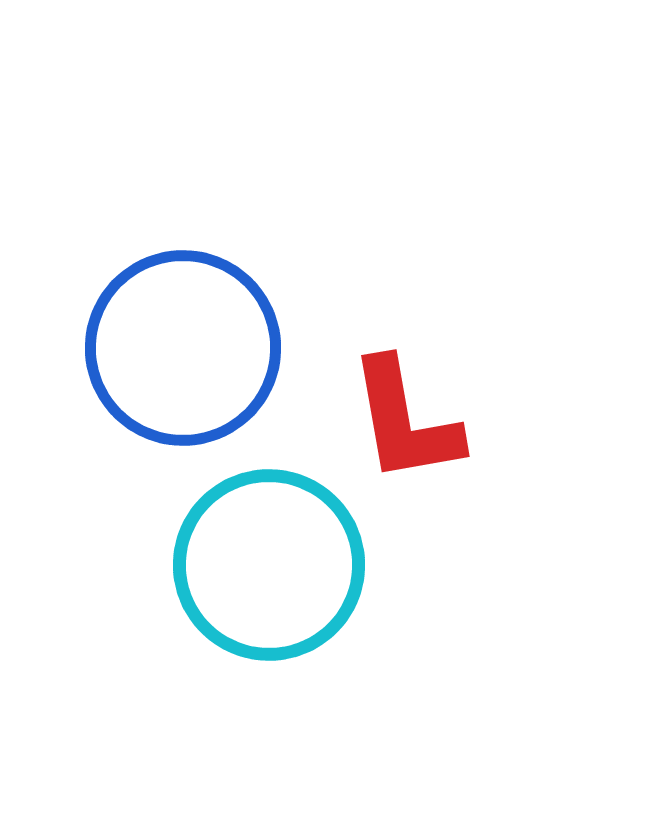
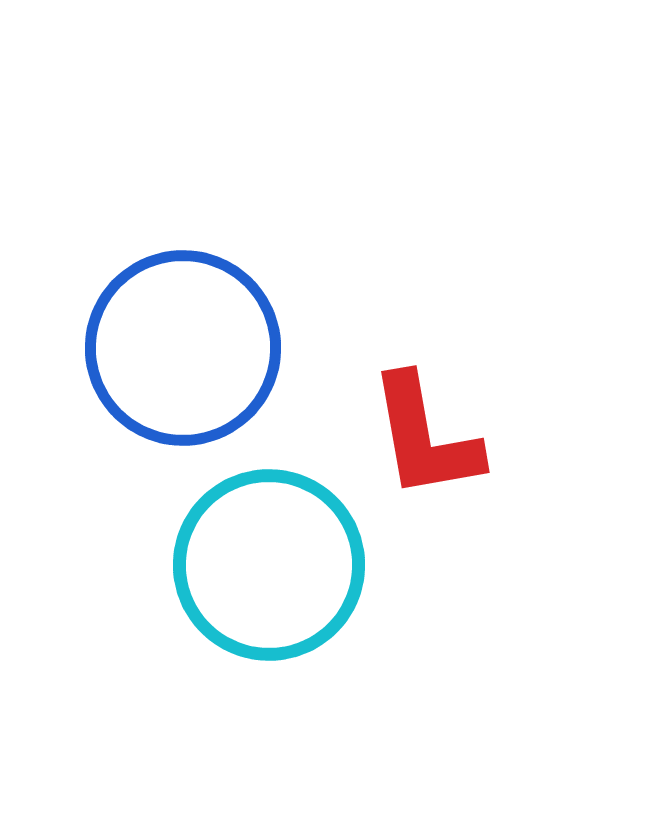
red L-shape: moved 20 px right, 16 px down
